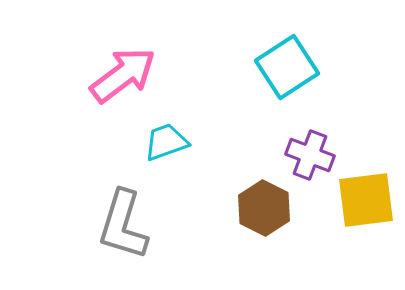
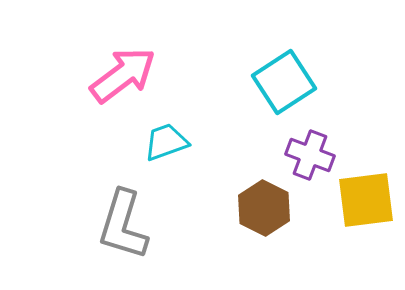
cyan square: moved 3 px left, 15 px down
